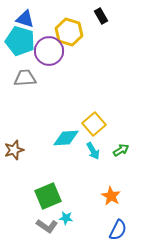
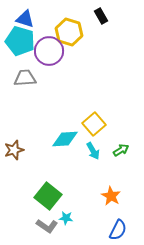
cyan diamond: moved 1 px left, 1 px down
green square: rotated 28 degrees counterclockwise
